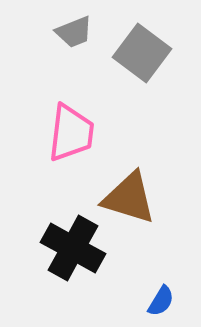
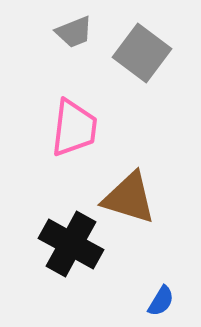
pink trapezoid: moved 3 px right, 5 px up
black cross: moved 2 px left, 4 px up
